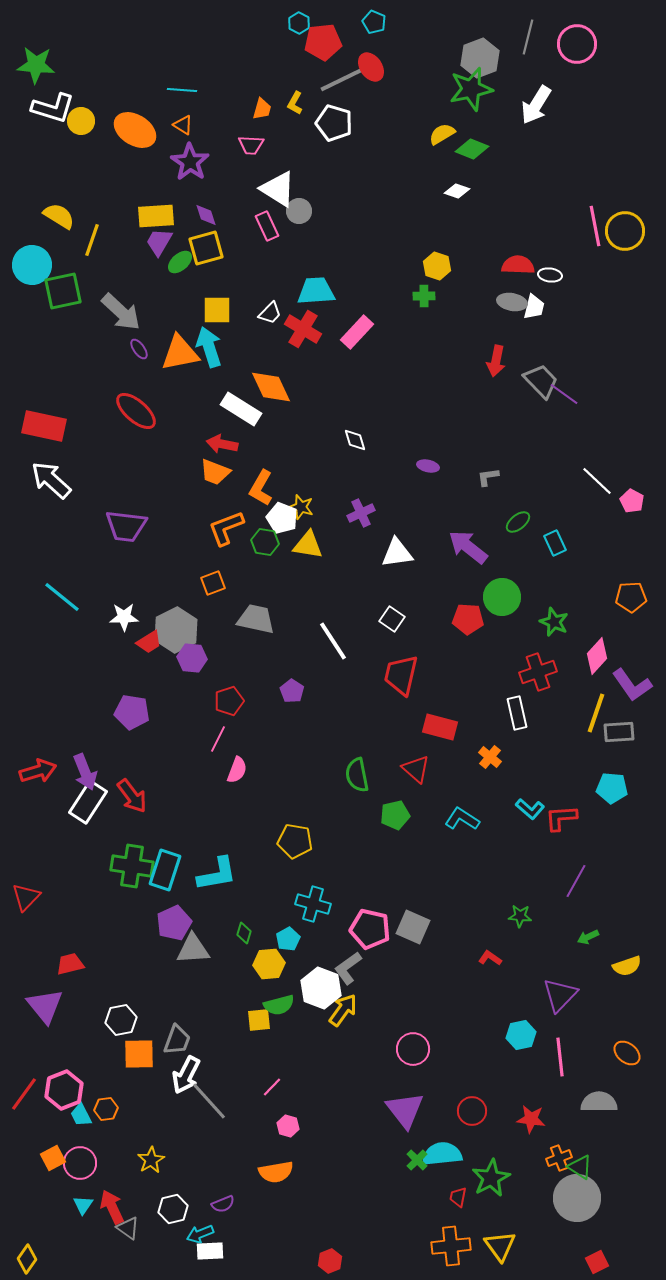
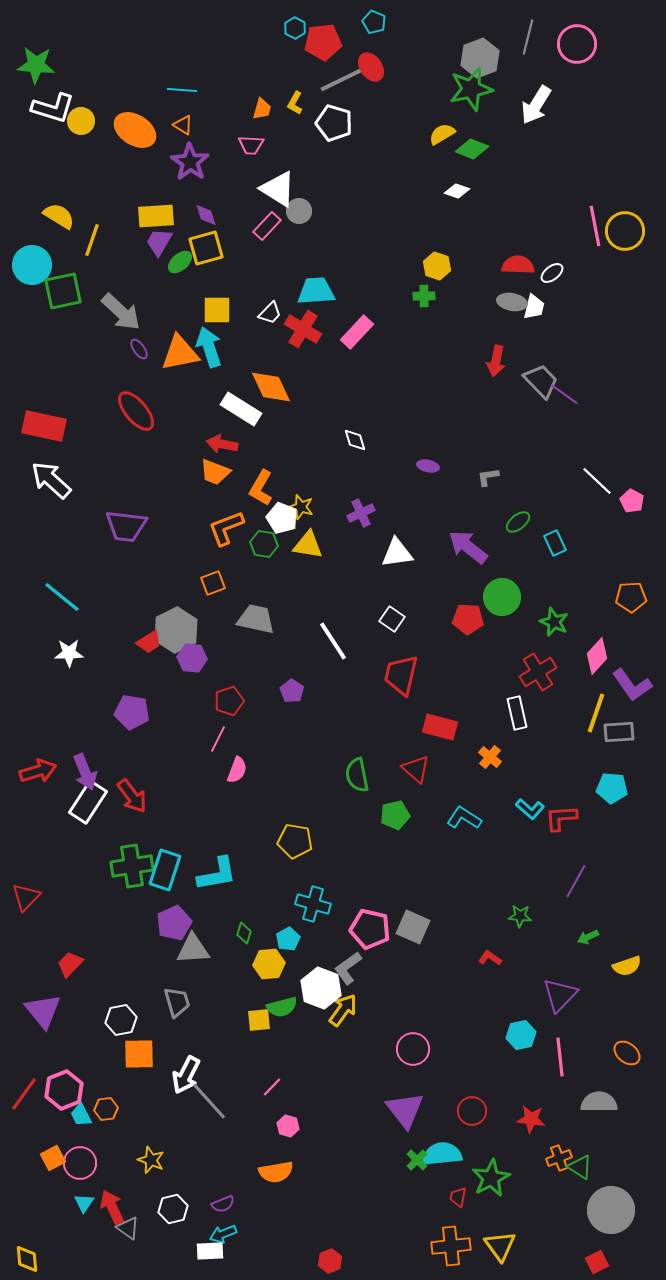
cyan hexagon at (299, 23): moved 4 px left, 5 px down
pink rectangle at (267, 226): rotated 68 degrees clockwise
white ellipse at (550, 275): moved 2 px right, 2 px up; rotated 45 degrees counterclockwise
red ellipse at (136, 411): rotated 9 degrees clockwise
green hexagon at (265, 542): moved 1 px left, 2 px down
white star at (124, 617): moved 55 px left, 36 px down
red cross at (538, 672): rotated 12 degrees counterclockwise
cyan L-shape at (462, 819): moved 2 px right, 1 px up
green cross at (132, 866): rotated 18 degrees counterclockwise
red trapezoid at (70, 964): rotated 32 degrees counterclockwise
green semicircle at (279, 1005): moved 3 px right, 2 px down
purple triangle at (45, 1006): moved 2 px left, 5 px down
gray trapezoid at (177, 1040): moved 38 px up; rotated 36 degrees counterclockwise
yellow star at (151, 1160): rotated 20 degrees counterclockwise
gray circle at (577, 1198): moved 34 px right, 12 px down
cyan triangle at (83, 1205): moved 1 px right, 2 px up
cyan arrow at (200, 1234): moved 23 px right
yellow diamond at (27, 1259): rotated 40 degrees counterclockwise
